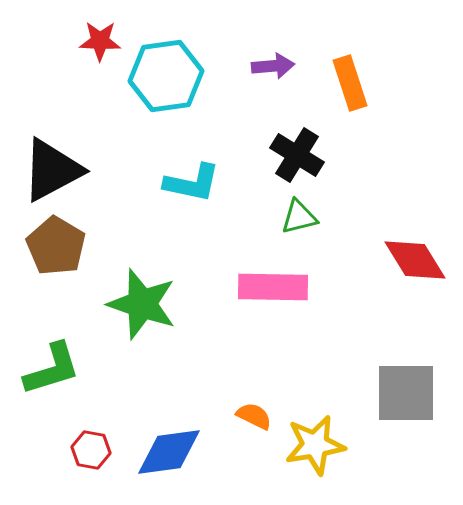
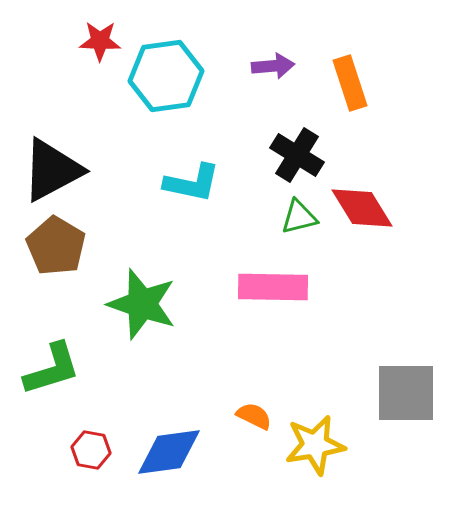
red diamond: moved 53 px left, 52 px up
